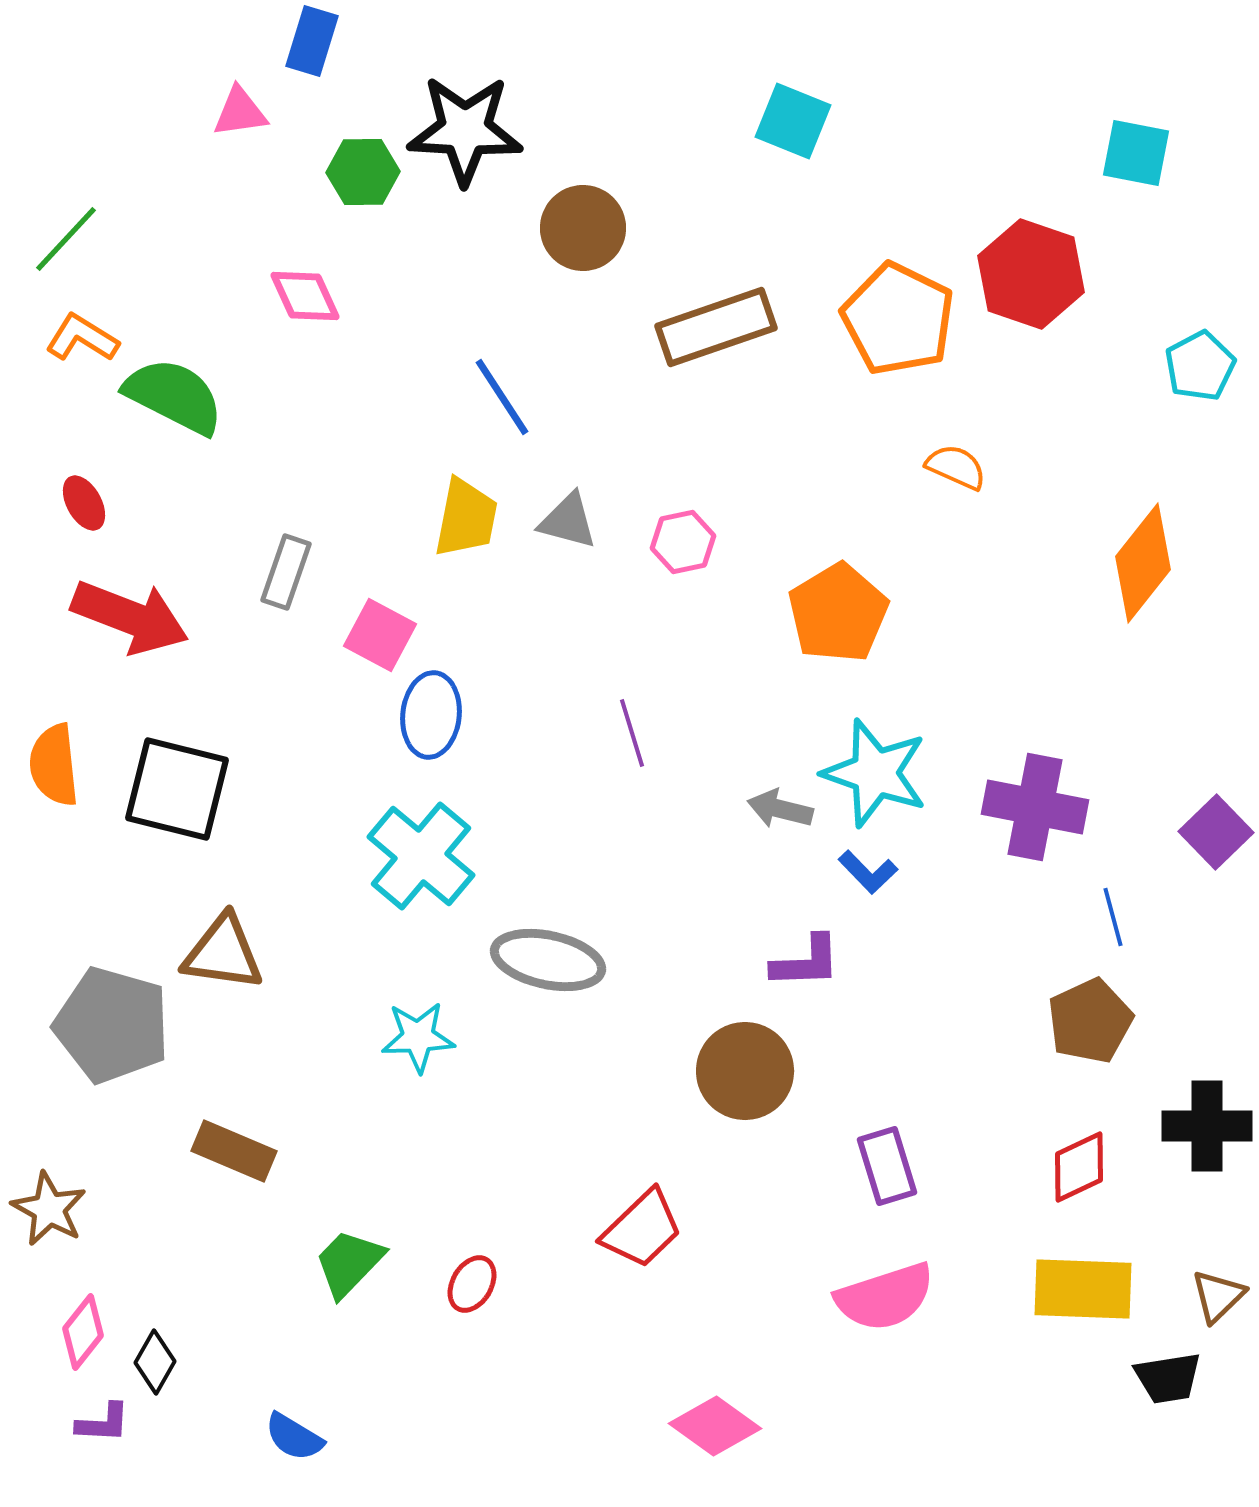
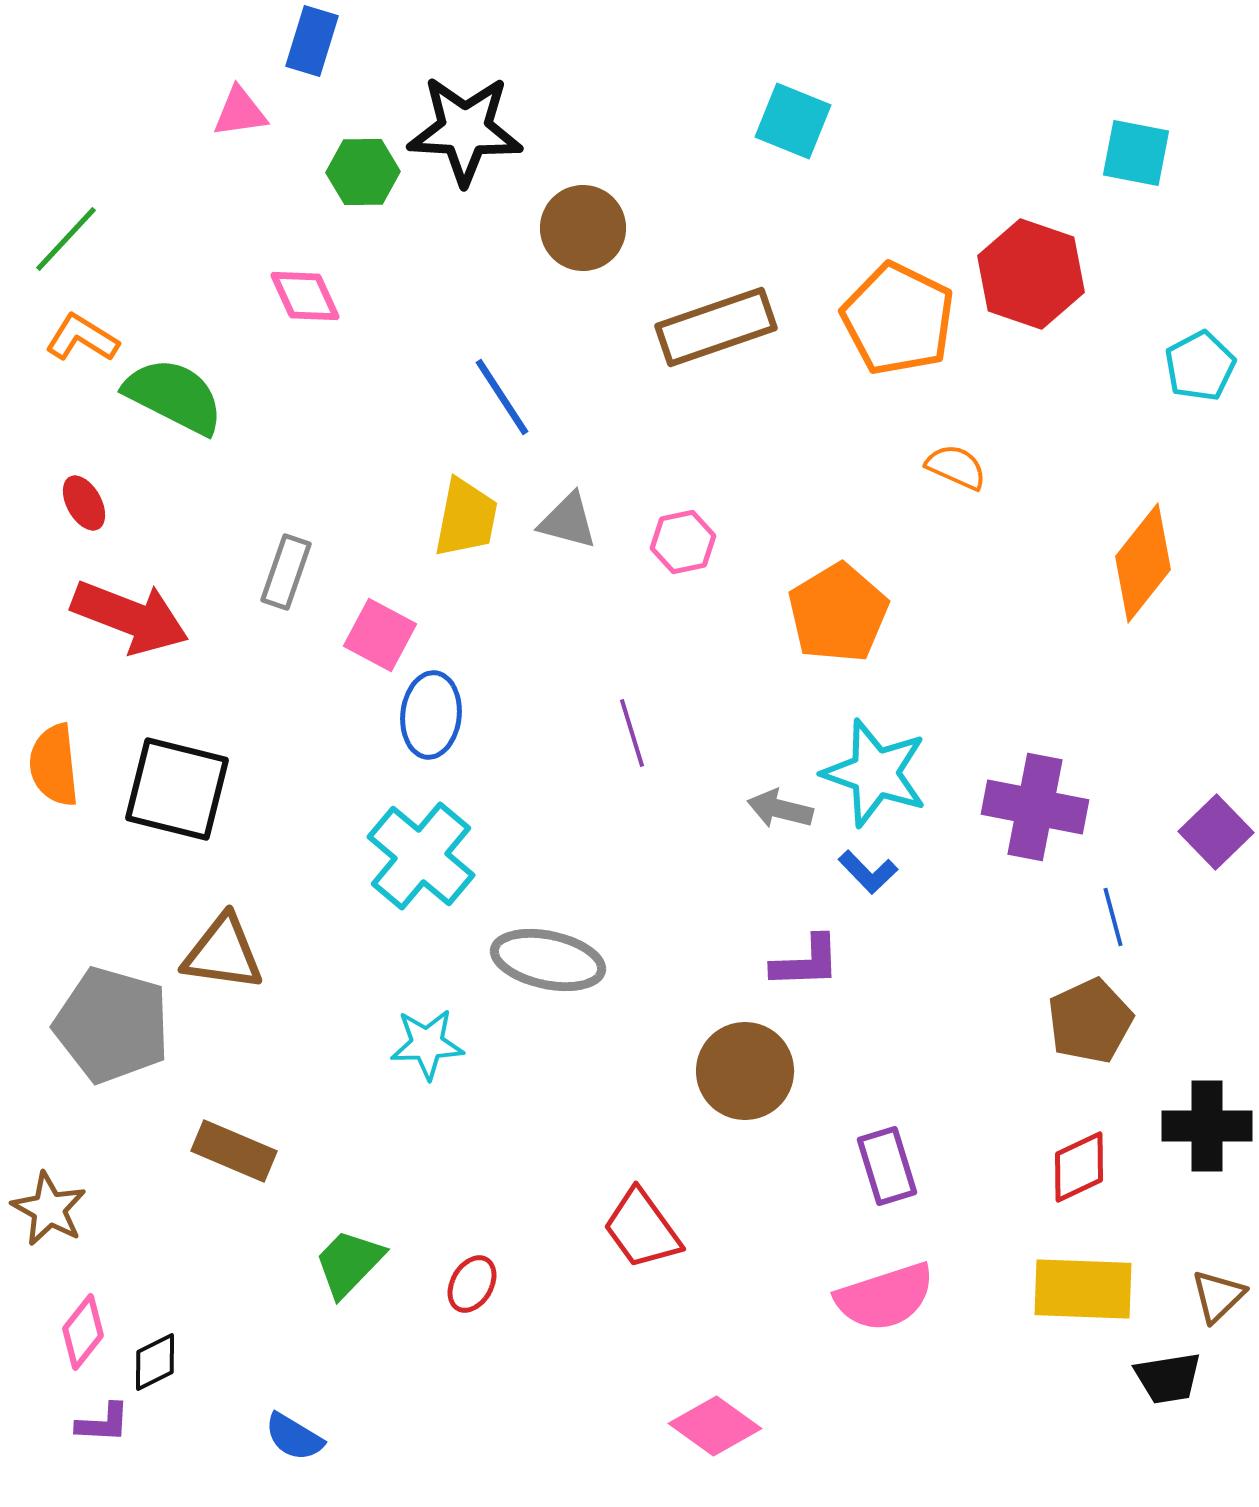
cyan star at (418, 1037): moved 9 px right, 7 px down
red trapezoid at (642, 1229): rotated 98 degrees clockwise
black diamond at (155, 1362): rotated 34 degrees clockwise
